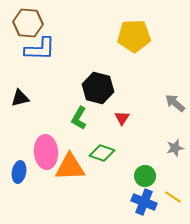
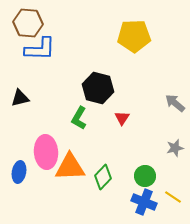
green diamond: moved 1 px right, 24 px down; rotated 65 degrees counterclockwise
